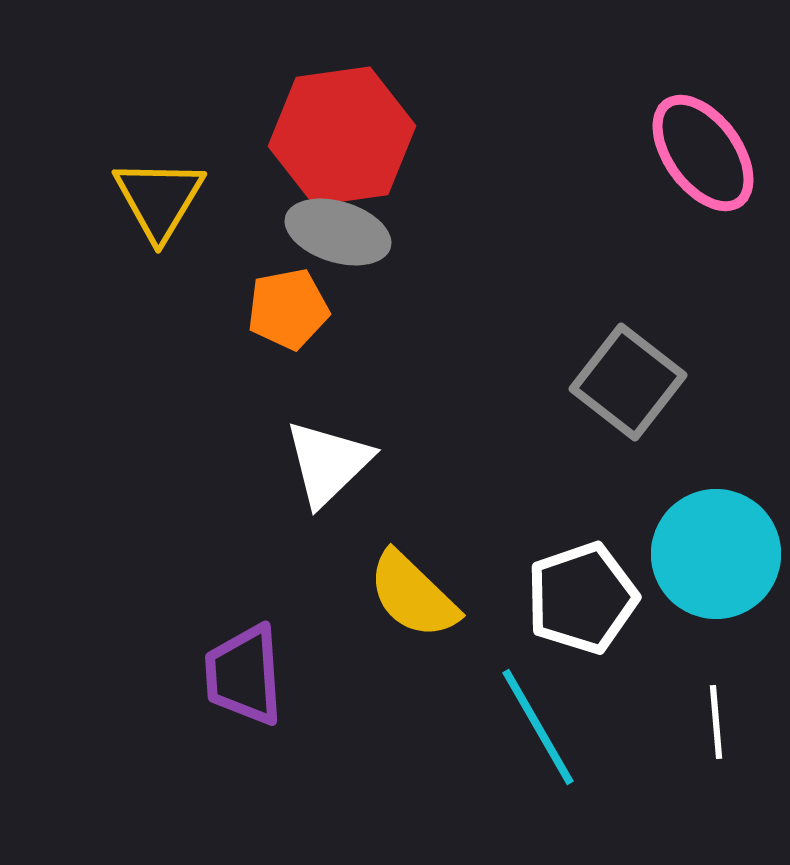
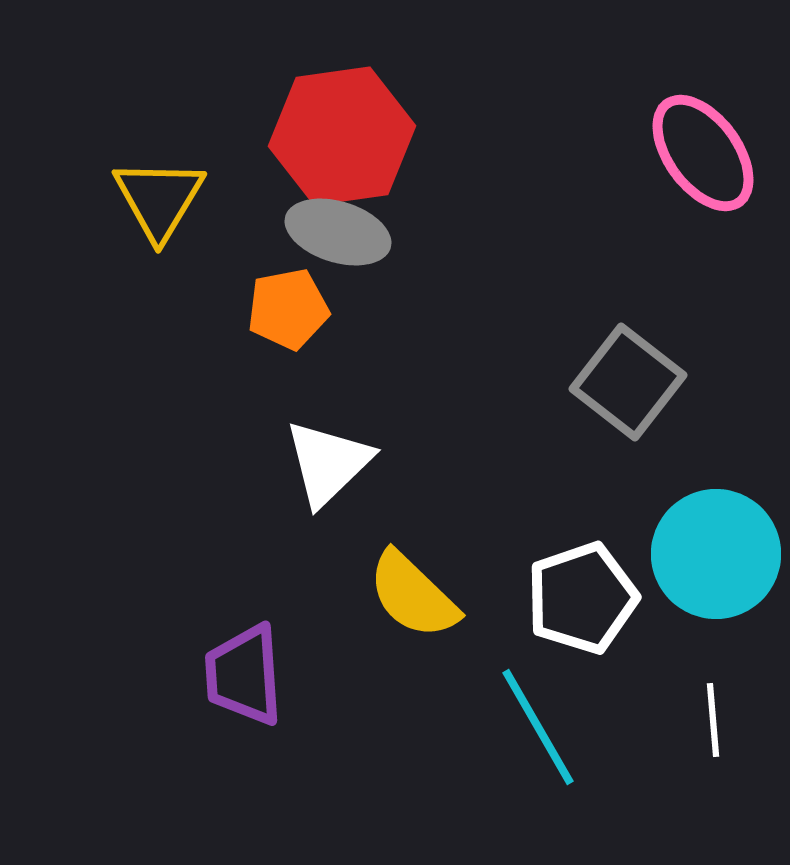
white line: moved 3 px left, 2 px up
